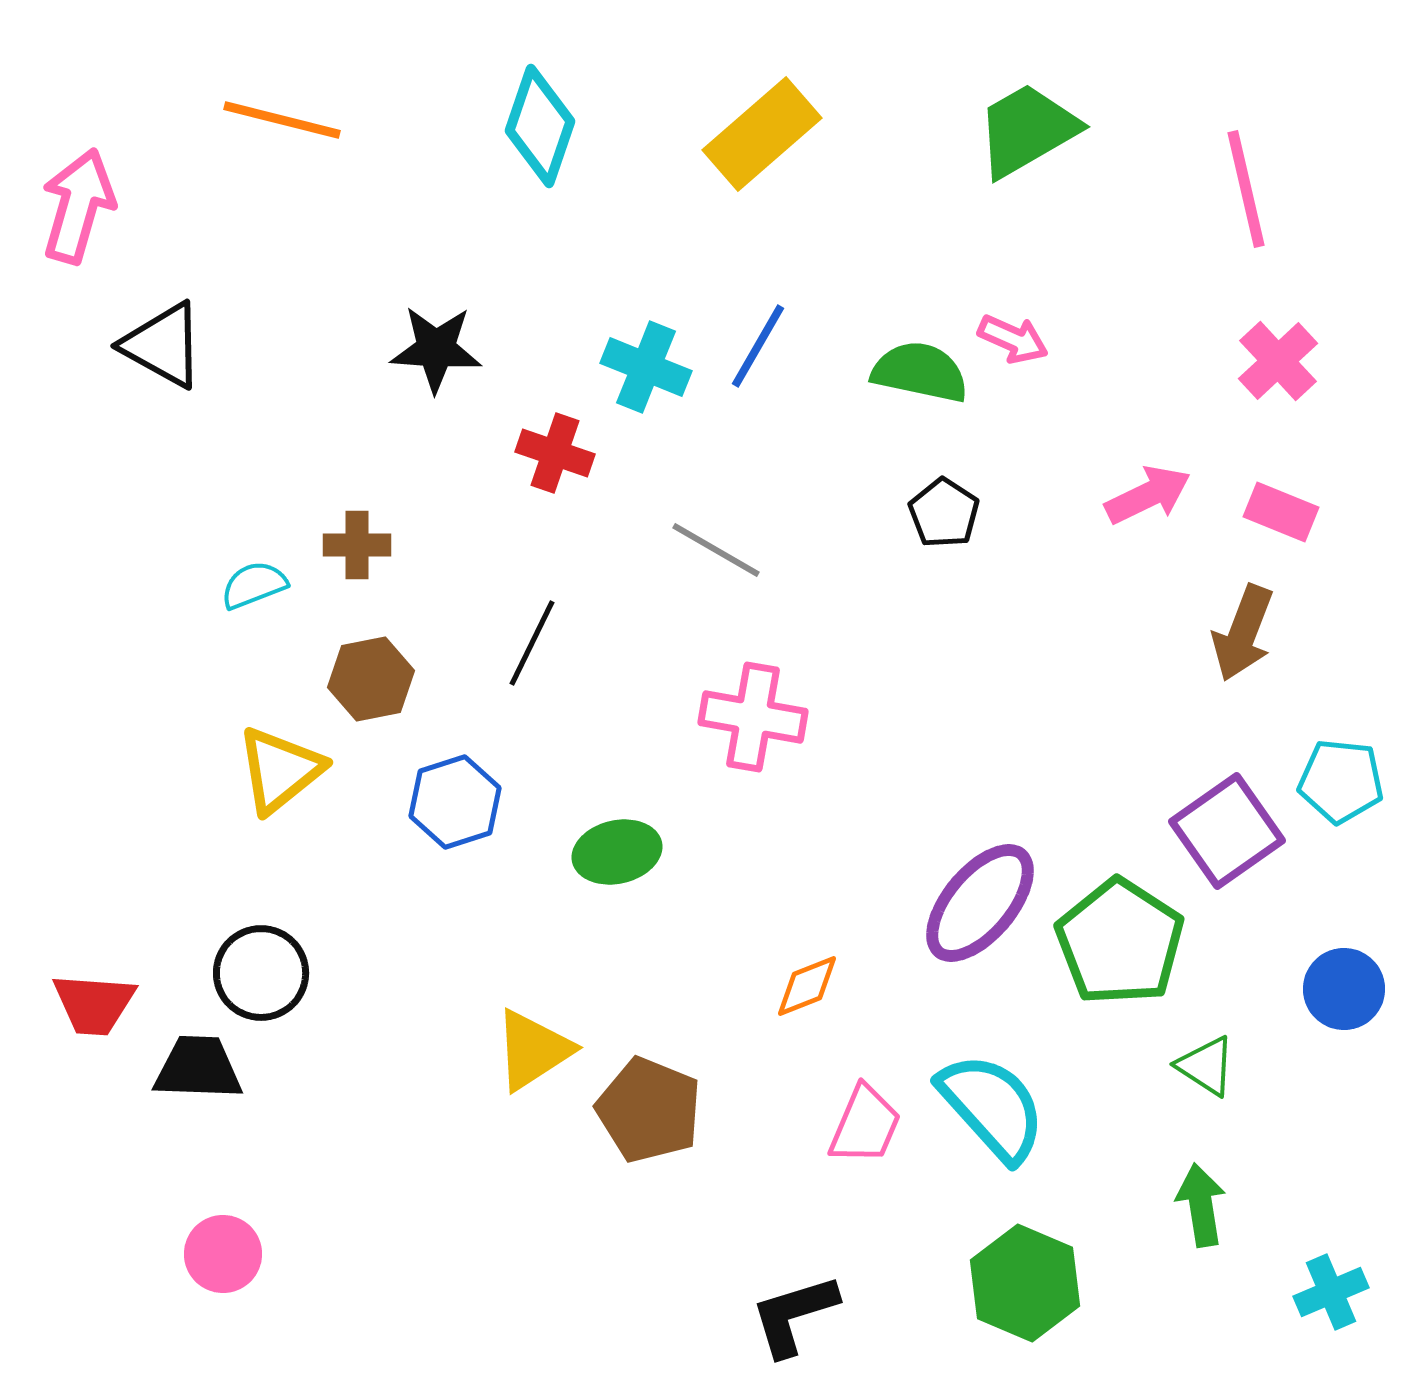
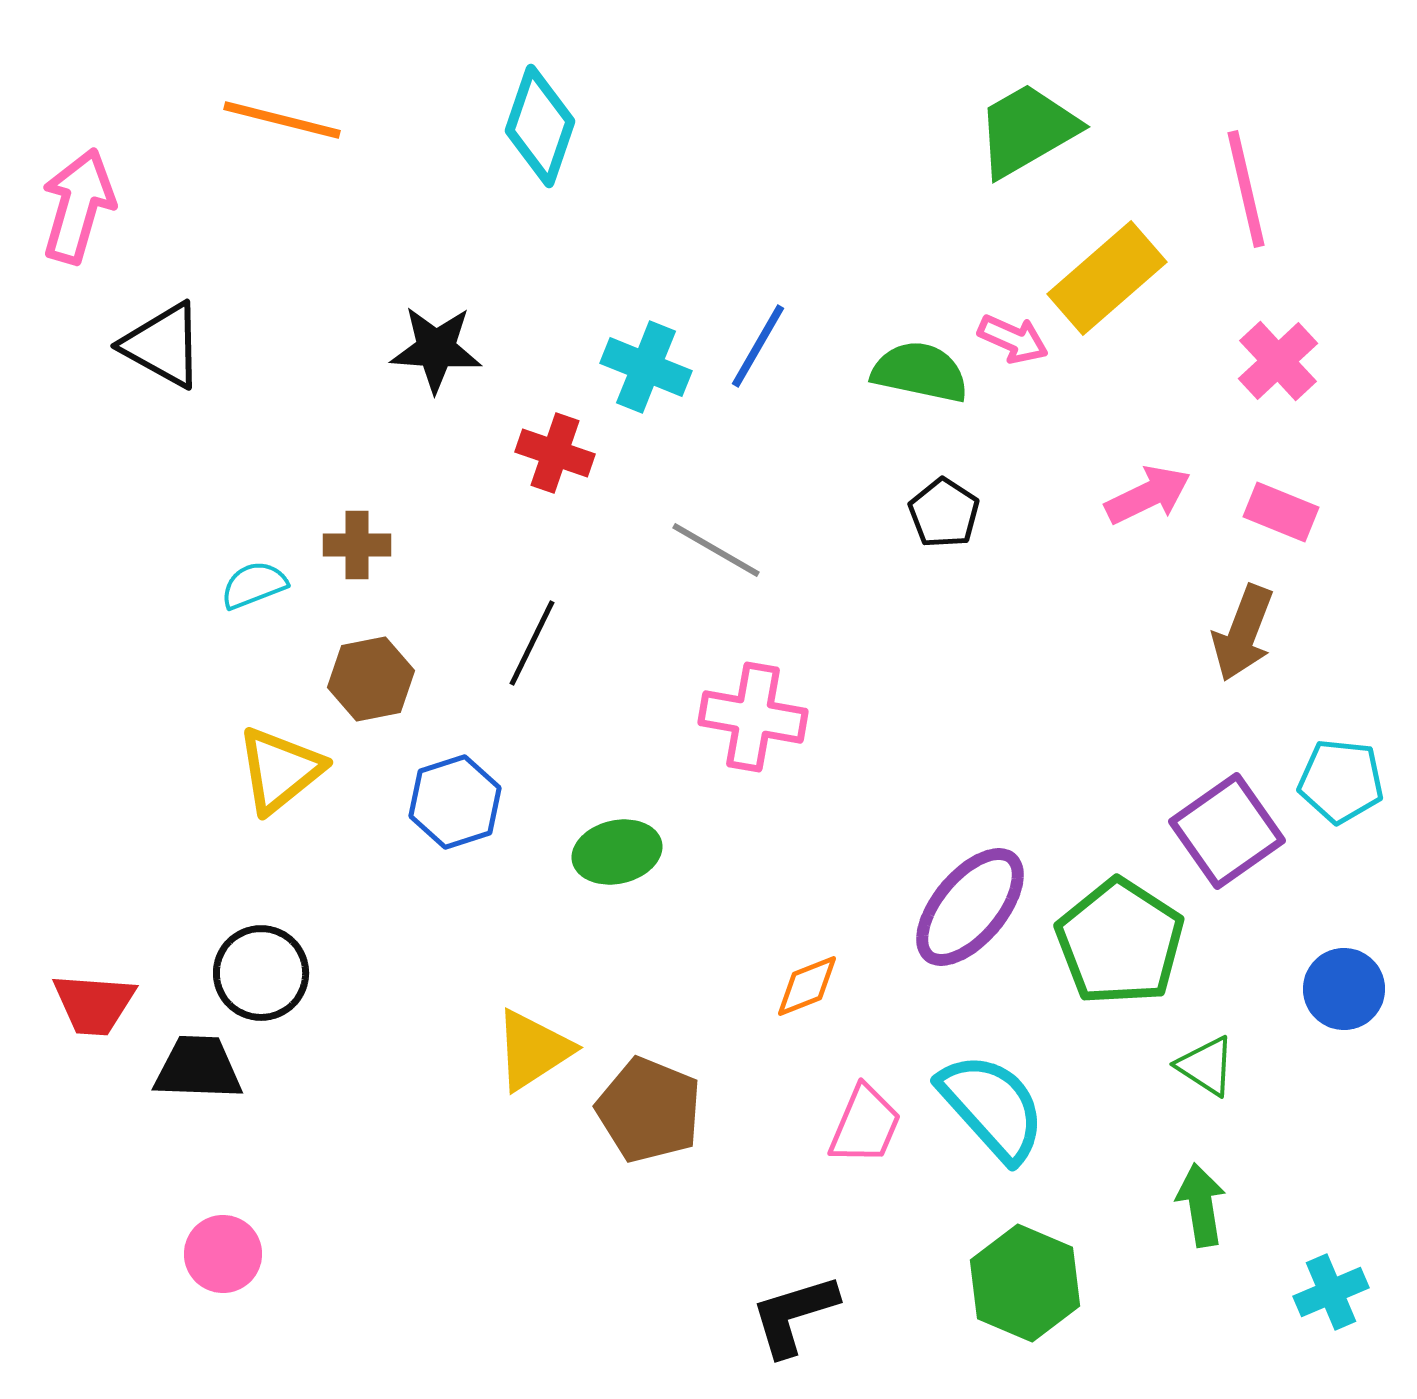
yellow rectangle at (762, 134): moved 345 px right, 144 px down
purple ellipse at (980, 903): moved 10 px left, 4 px down
